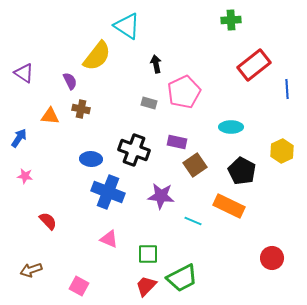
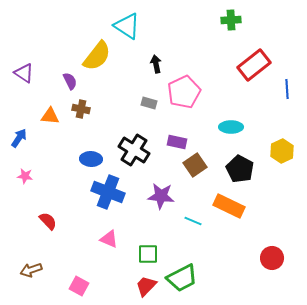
black cross: rotated 12 degrees clockwise
black pentagon: moved 2 px left, 2 px up
